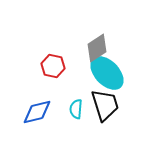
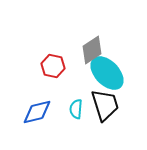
gray diamond: moved 5 px left, 2 px down
